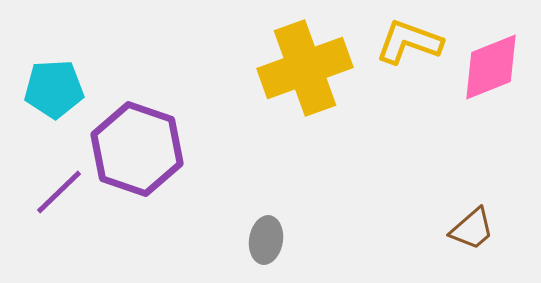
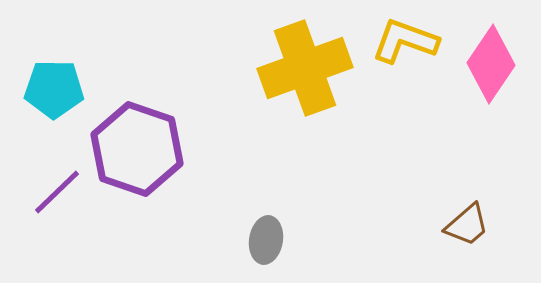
yellow L-shape: moved 4 px left, 1 px up
pink diamond: moved 3 px up; rotated 34 degrees counterclockwise
cyan pentagon: rotated 4 degrees clockwise
purple line: moved 2 px left
brown trapezoid: moved 5 px left, 4 px up
